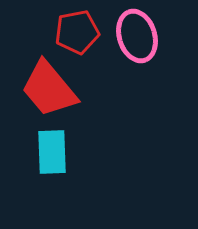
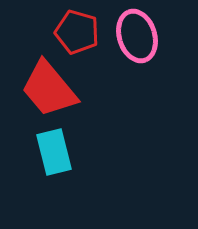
red pentagon: rotated 27 degrees clockwise
cyan rectangle: moved 2 px right; rotated 12 degrees counterclockwise
